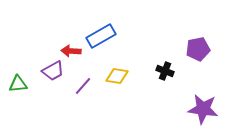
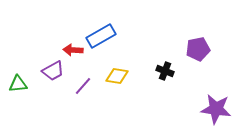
red arrow: moved 2 px right, 1 px up
purple star: moved 13 px right
